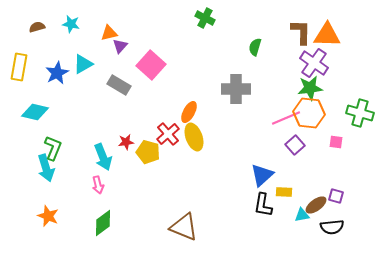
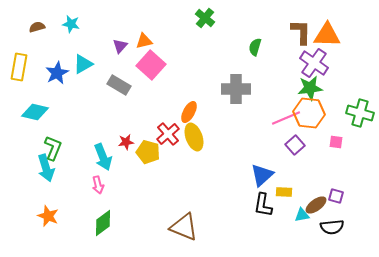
green cross at (205, 18): rotated 12 degrees clockwise
orange triangle at (109, 33): moved 35 px right, 8 px down
